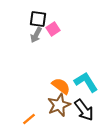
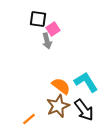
gray arrow: moved 11 px right, 6 px down; rotated 42 degrees counterclockwise
brown star: moved 1 px left, 1 px down
